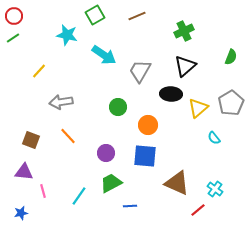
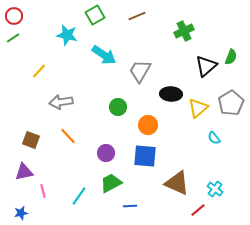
black triangle: moved 21 px right
purple triangle: rotated 18 degrees counterclockwise
